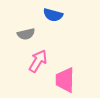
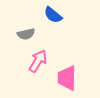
blue semicircle: rotated 24 degrees clockwise
pink trapezoid: moved 2 px right, 2 px up
